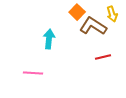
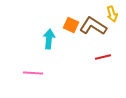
orange square: moved 6 px left, 13 px down; rotated 21 degrees counterclockwise
